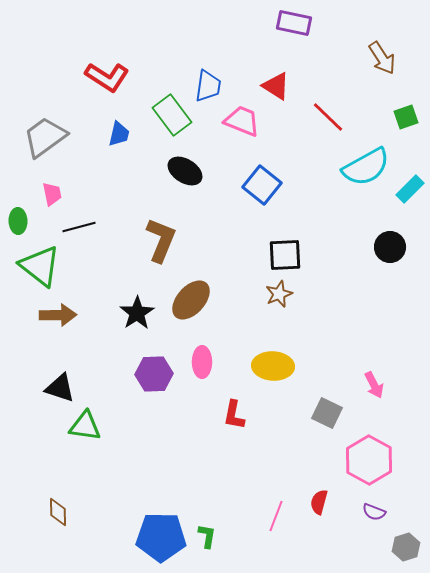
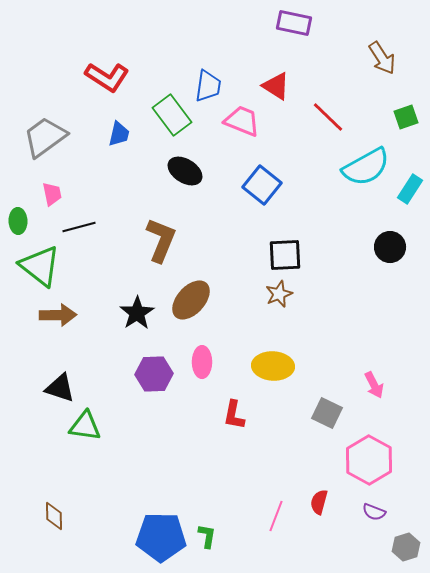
cyan rectangle at (410, 189): rotated 12 degrees counterclockwise
brown diamond at (58, 512): moved 4 px left, 4 px down
